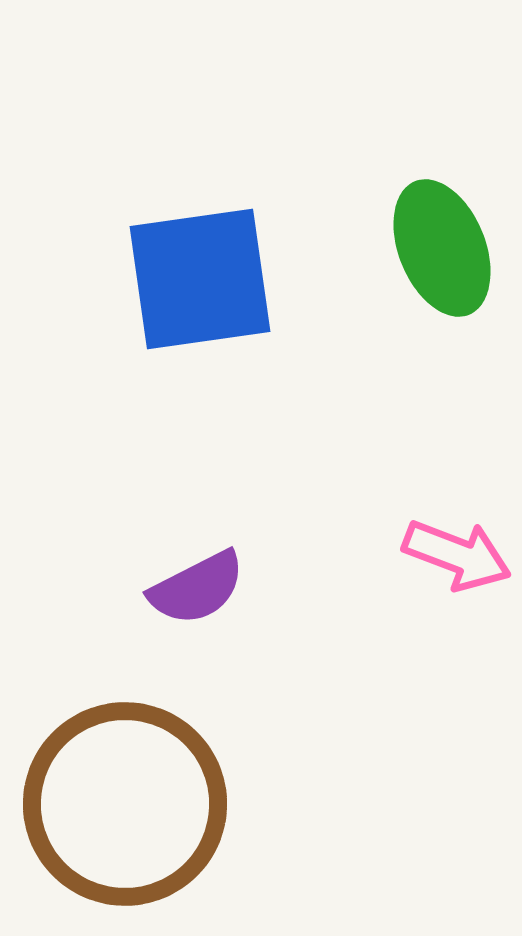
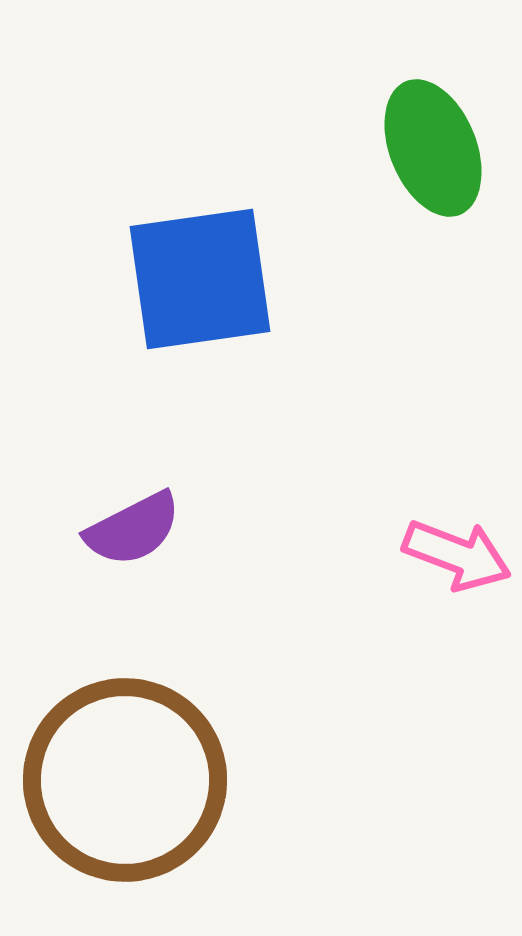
green ellipse: moved 9 px left, 100 px up
purple semicircle: moved 64 px left, 59 px up
brown circle: moved 24 px up
